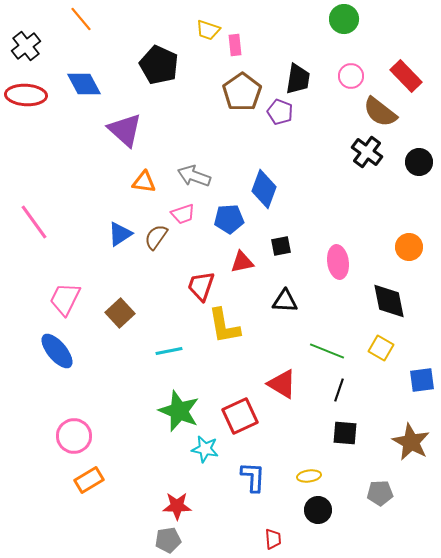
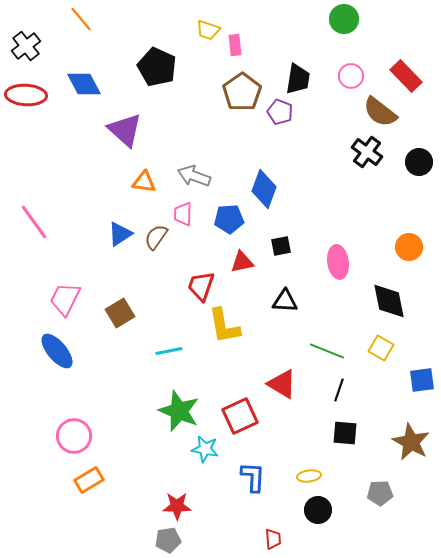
black pentagon at (159, 65): moved 2 px left, 2 px down
pink trapezoid at (183, 214): rotated 110 degrees clockwise
brown square at (120, 313): rotated 12 degrees clockwise
